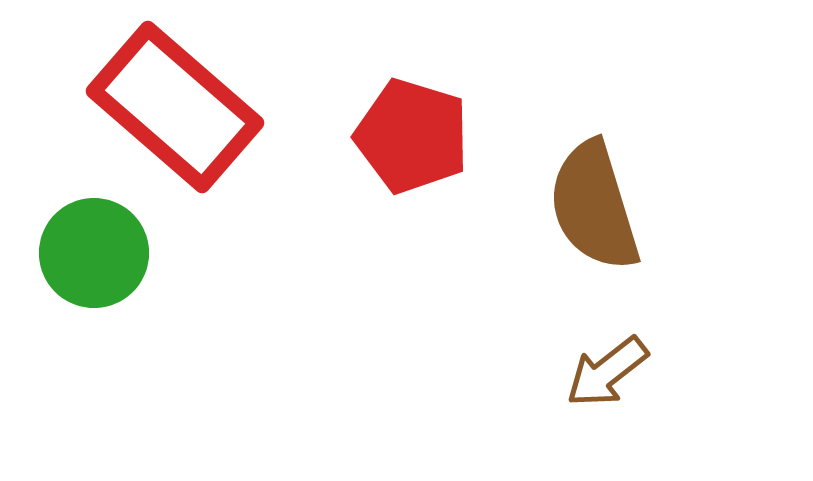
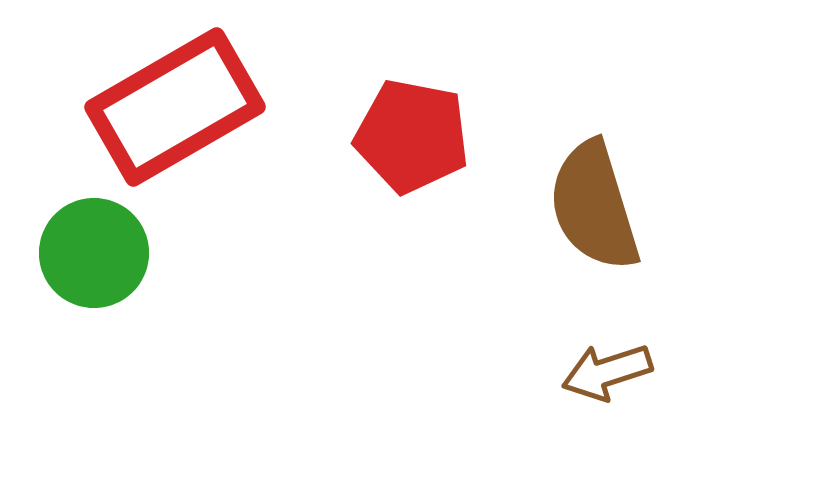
red rectangle: rotated 71 degrees counterclockwise
red pentagon: rotated 6 degrees counterclockwise
brown arrow: rotated 20 degrees clockwise
